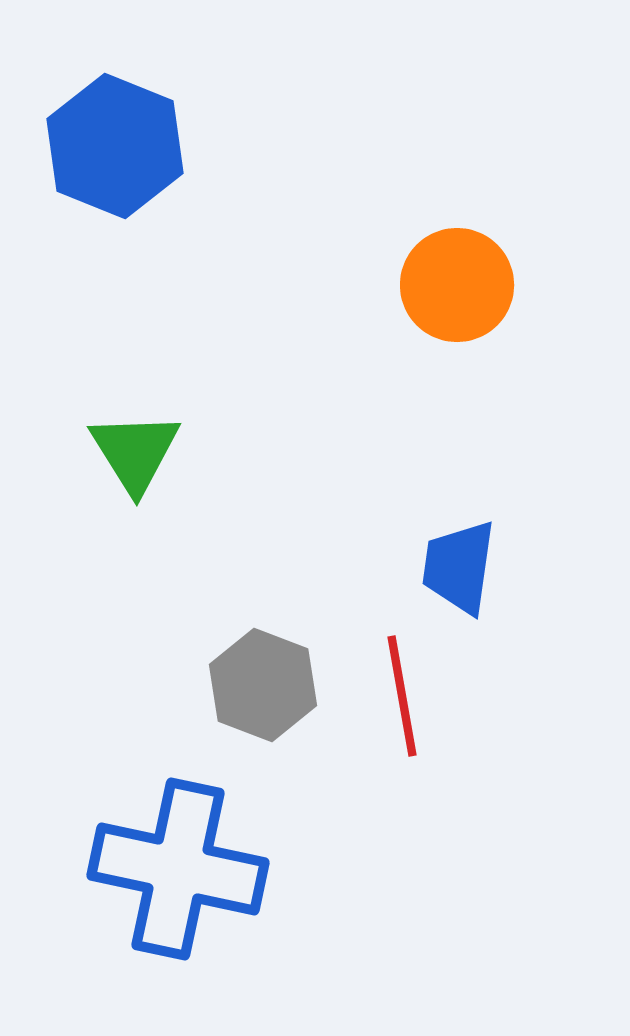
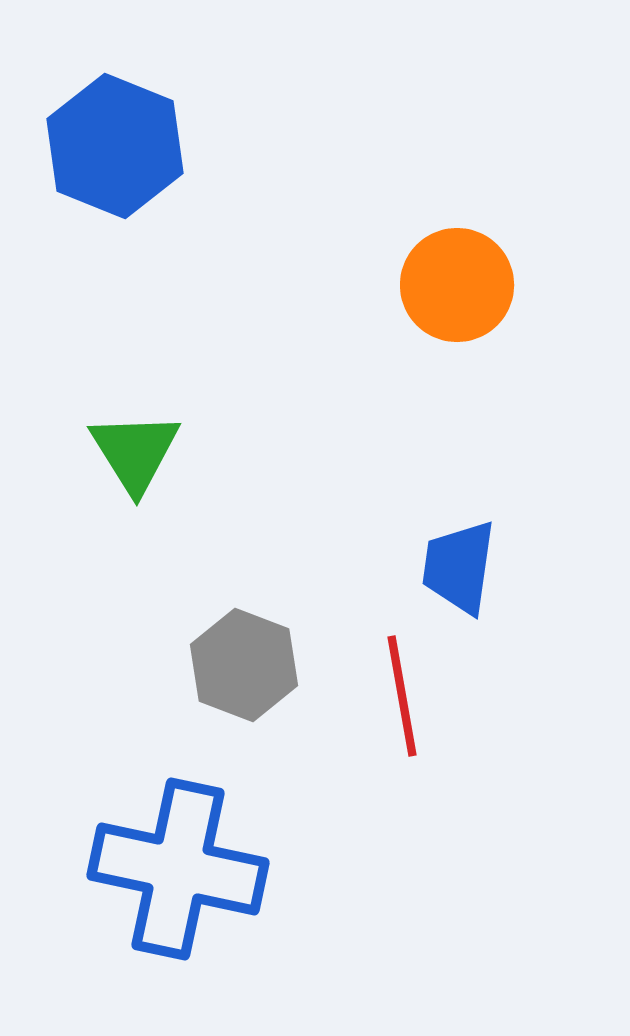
gray hexagon: moved 19 px left, 20 px up
